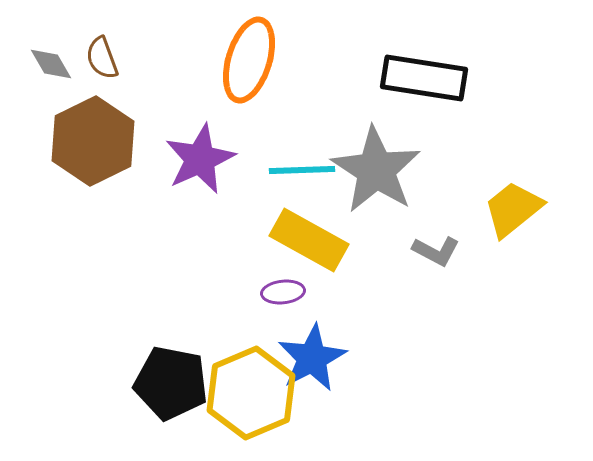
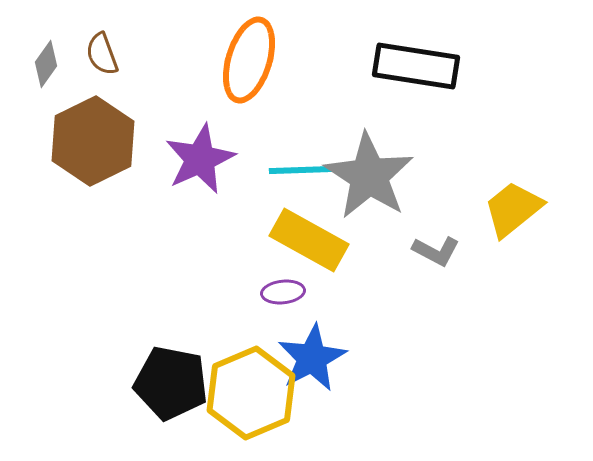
brown semicircle: moved 4 px up
gray diamond: moved 5 px left; rotated 66 degrees clockwise
black rectangle: moved 8 px left, 12 px up
gray star: moved 7 px left, 6 px down
